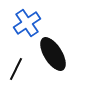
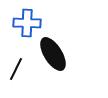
blue cross: rotated 36 degrees clockwise
